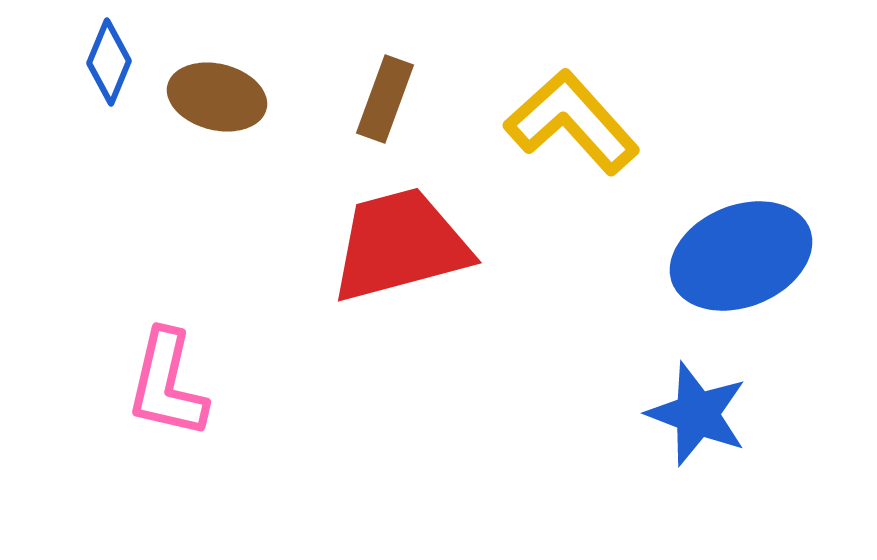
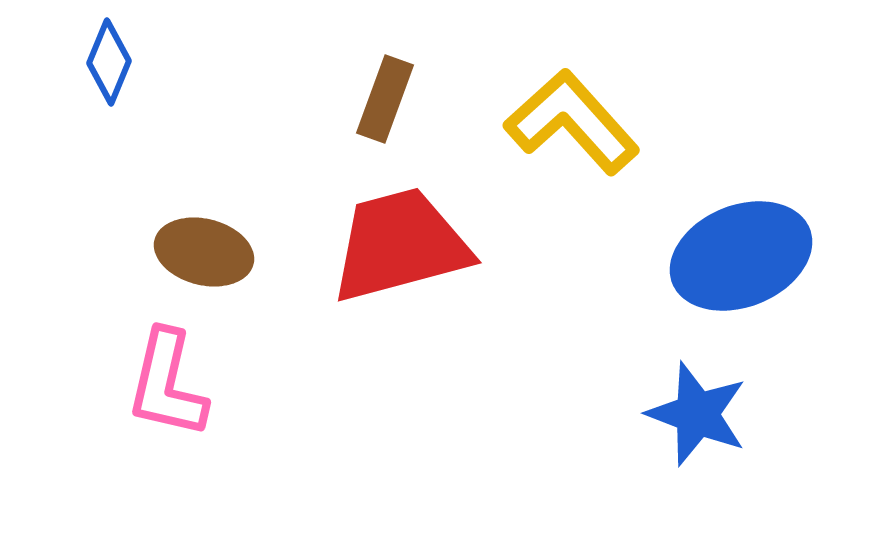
brown ellipse: moved 13 px left, 155 px down
